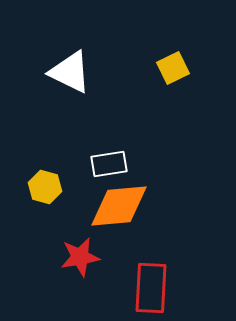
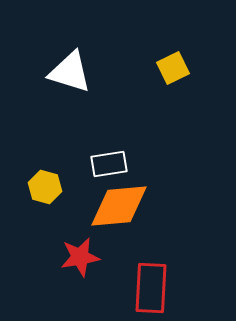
white triangle: rotated 9 degrees counterclockwise
